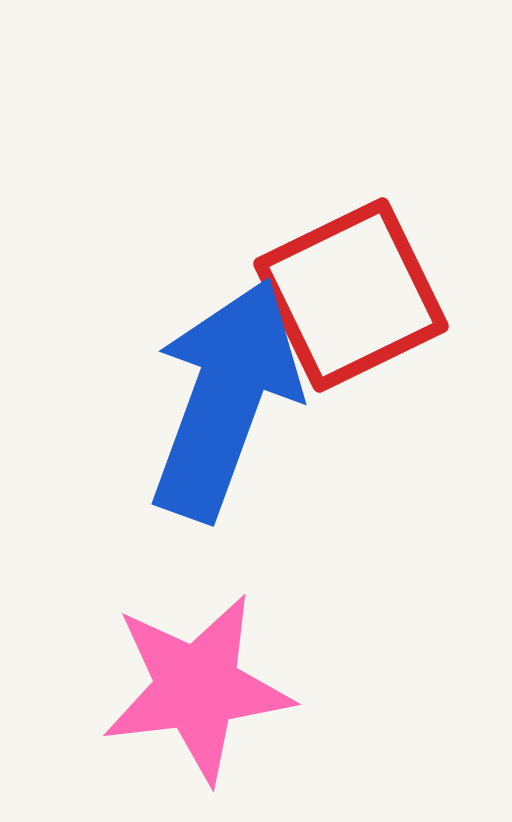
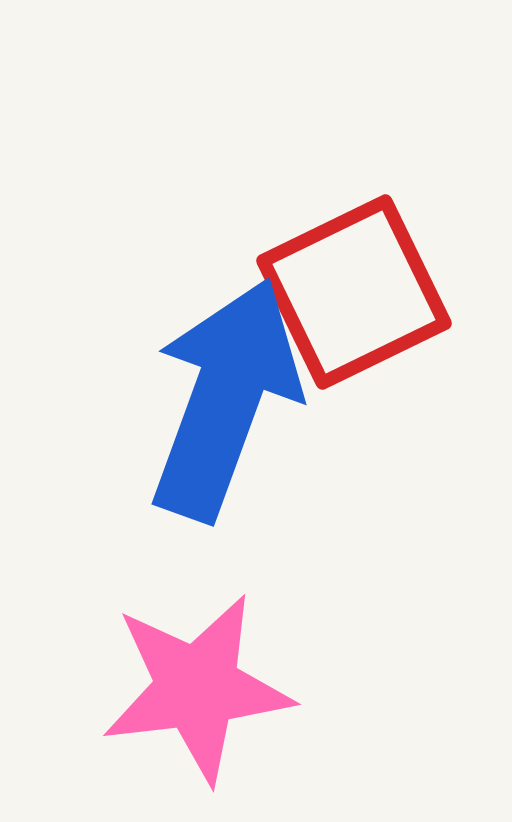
red square: moved 3 px right, 3 px up
